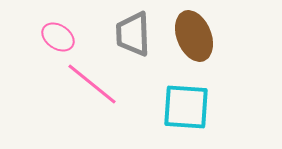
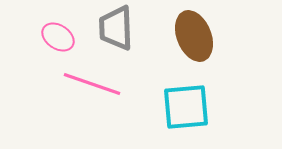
gray trapezoid: moved 17 px left, 6 px up
pink line: rotated 20 degrees counterclockwise
cyan square: rotated 9 degrees counterclockwise
